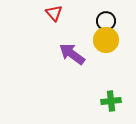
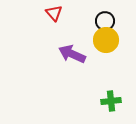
black circle: moved 1 px left
purple arrow: rotated 12 degrees counterclockwise
